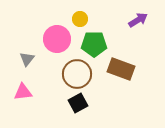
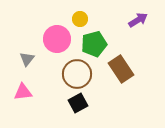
green pentagon: rotated 15 degrees counterclockwise
brown rectangle: rotated 36 degrees clockwise
